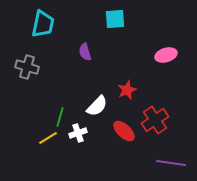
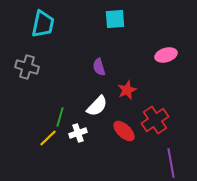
purple semicircle: moved 14 px right, 15 px down
yellow line: rotated 12 degrees counterclockwise
purple line: rotated 72 degrees clockwise
